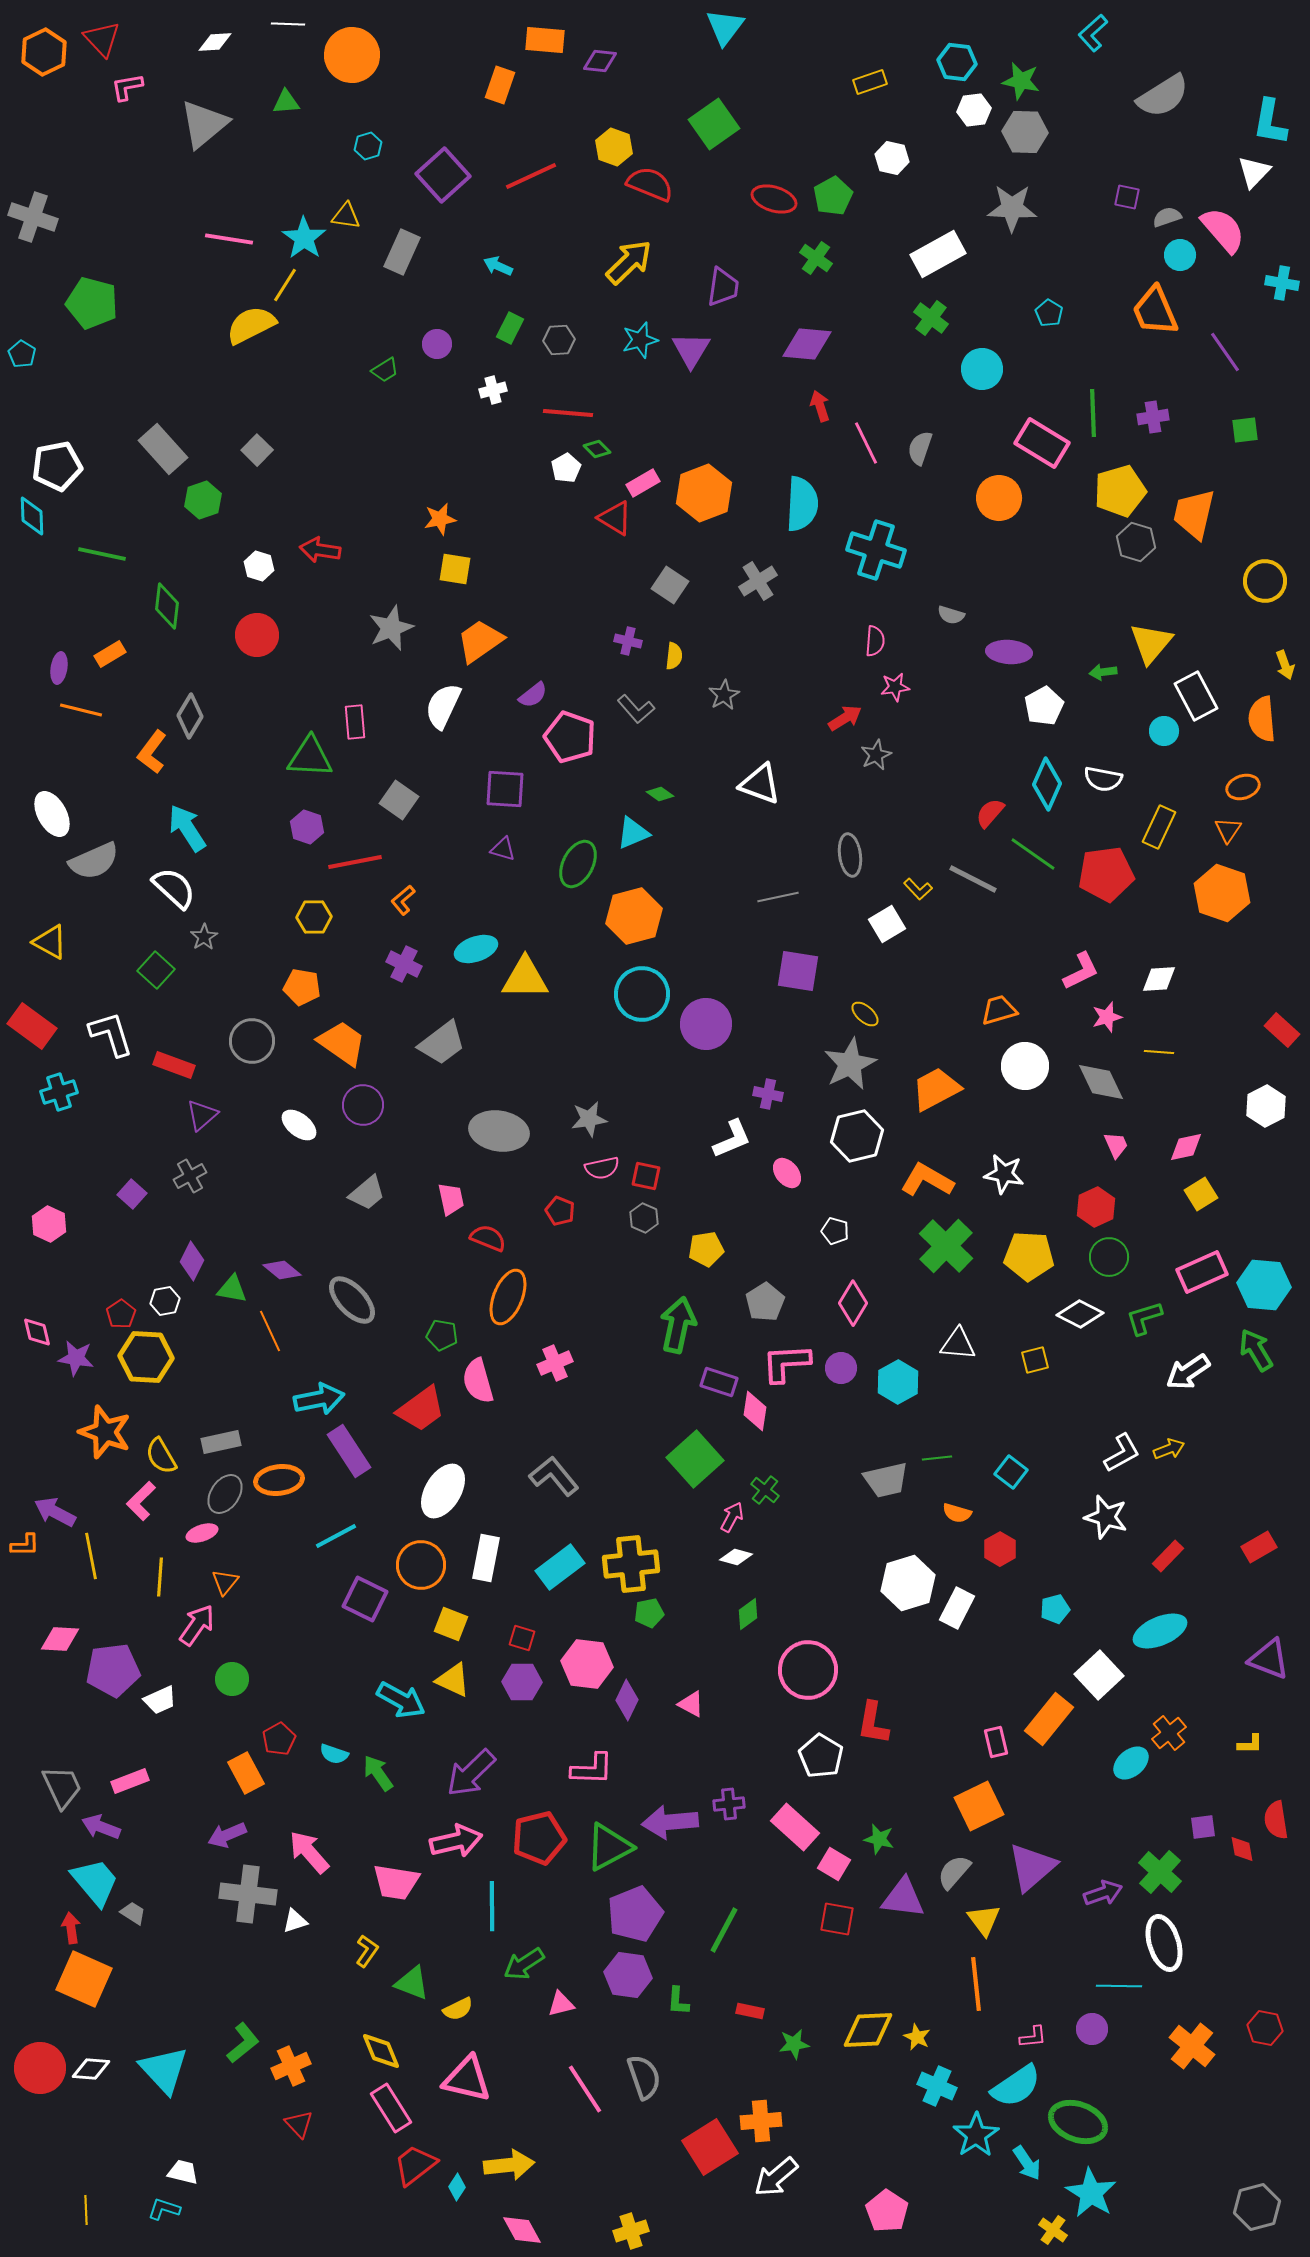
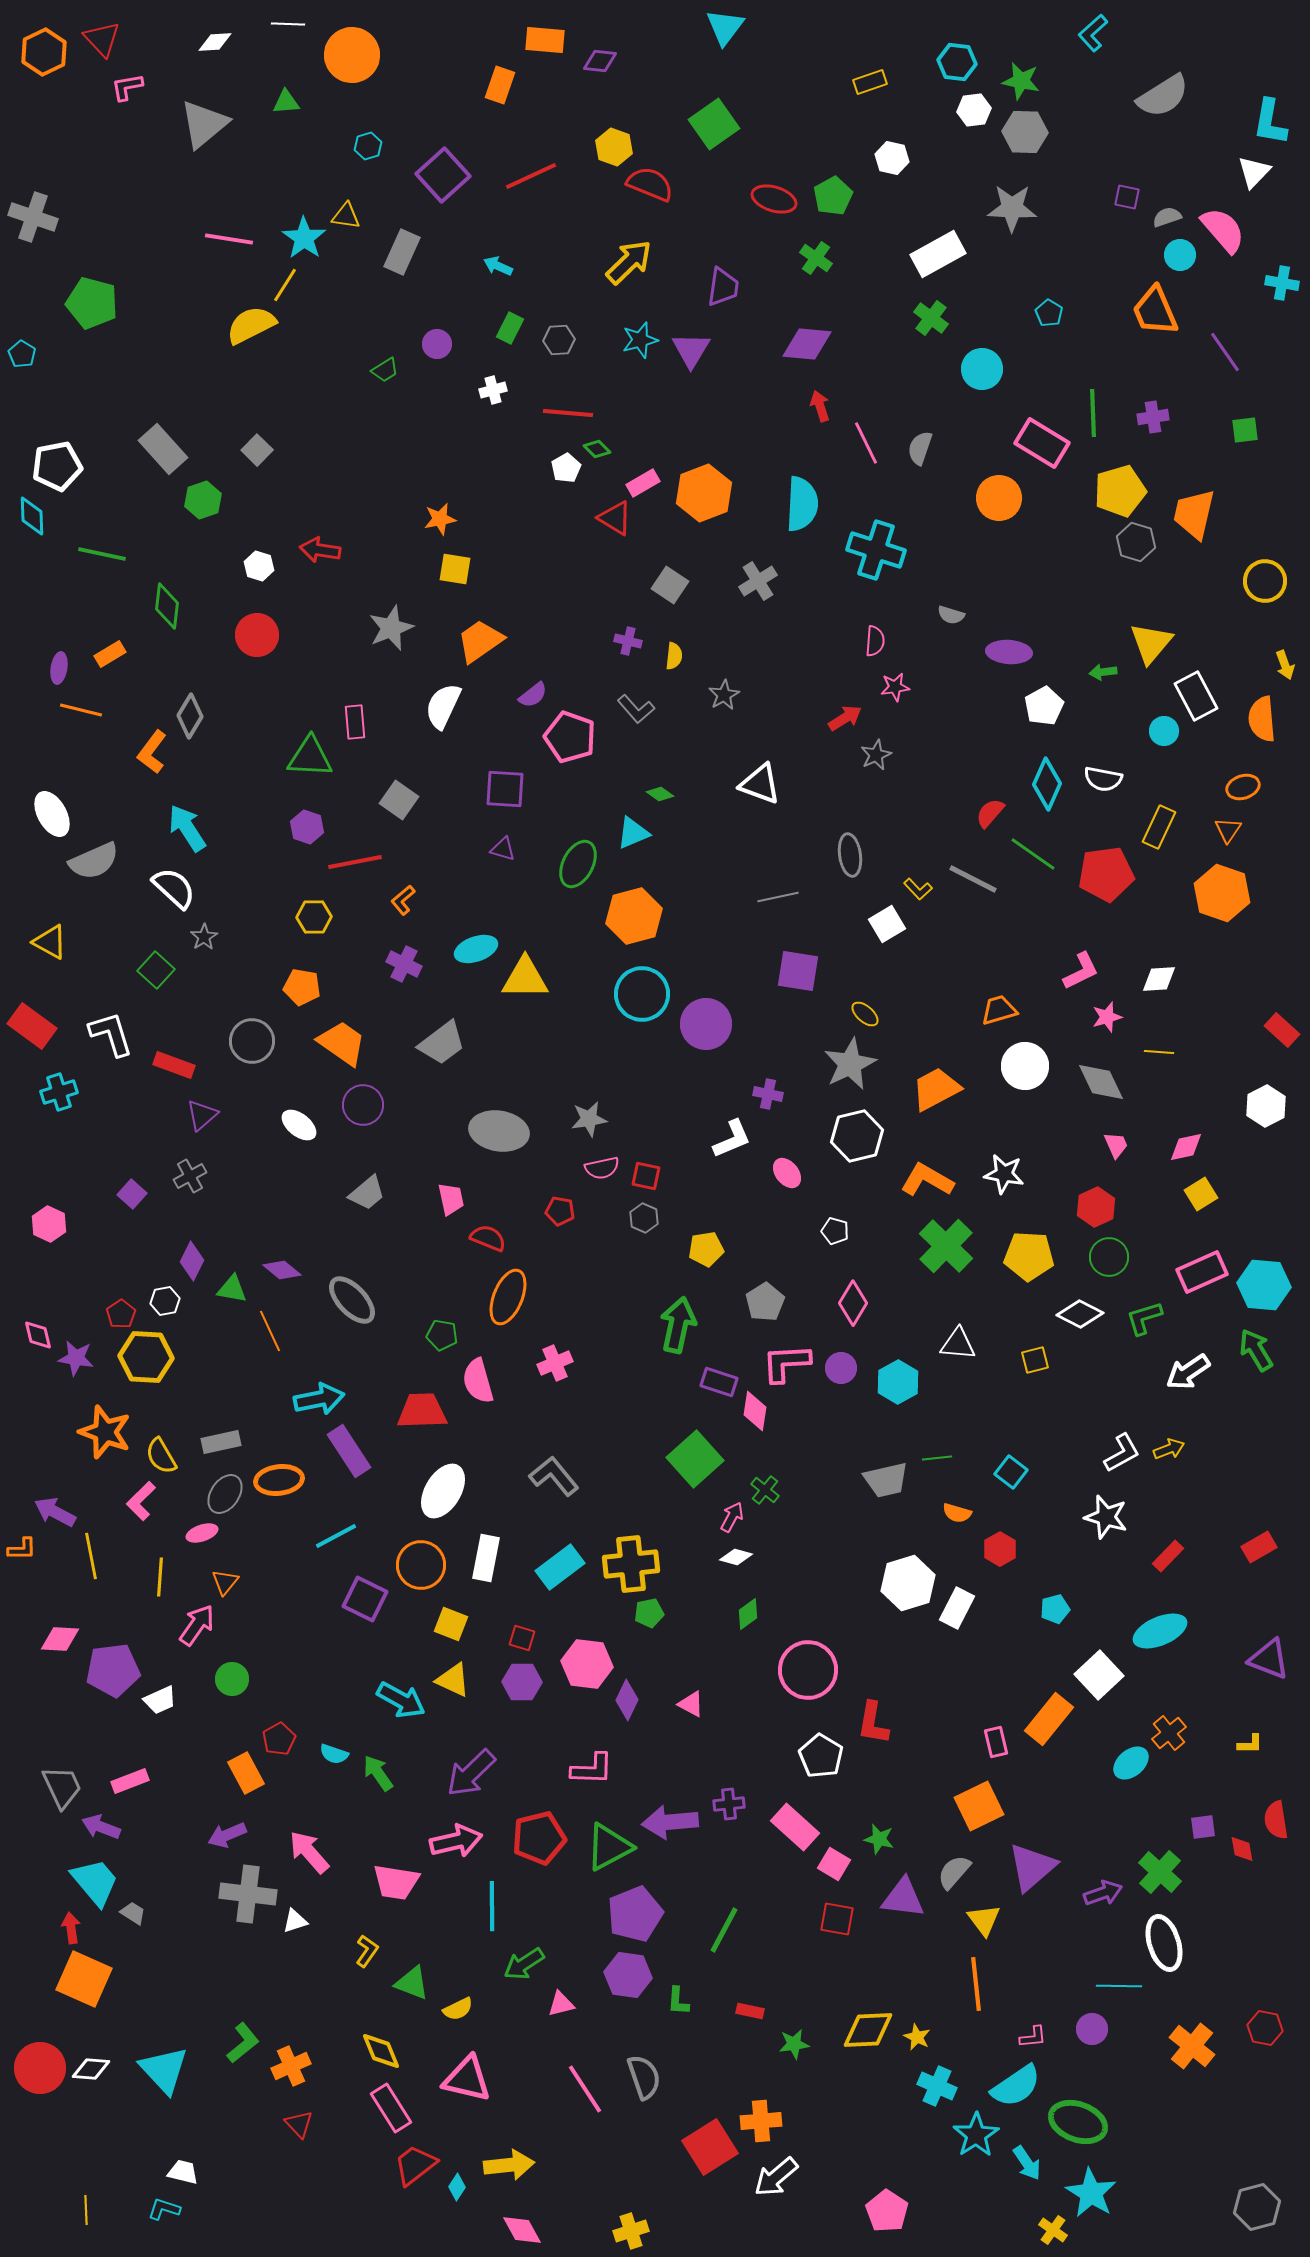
red pentagon at (560, 1211): rotated 12 degrees counterclockwise
pink diamond at (37, 1332): moved 1 px right, 3 px down
red trapezoid at (421, 1409): moved 1 px right, 2 px down; rotated 146 degrees counterclockwise
orange L-shape at (25, 1545): moved 3 px left, 4 px down
